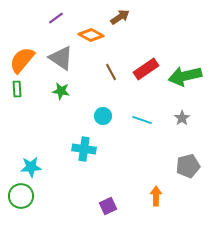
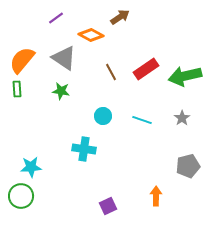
gray triangle: moved 3 px right
